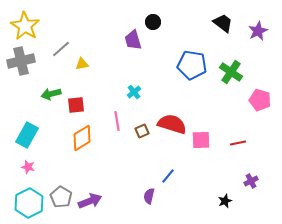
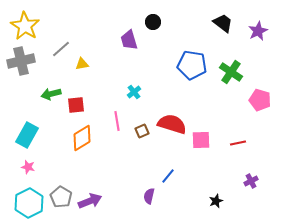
purple trapezoid: moved 4 px left
black star: moved 9 px left
